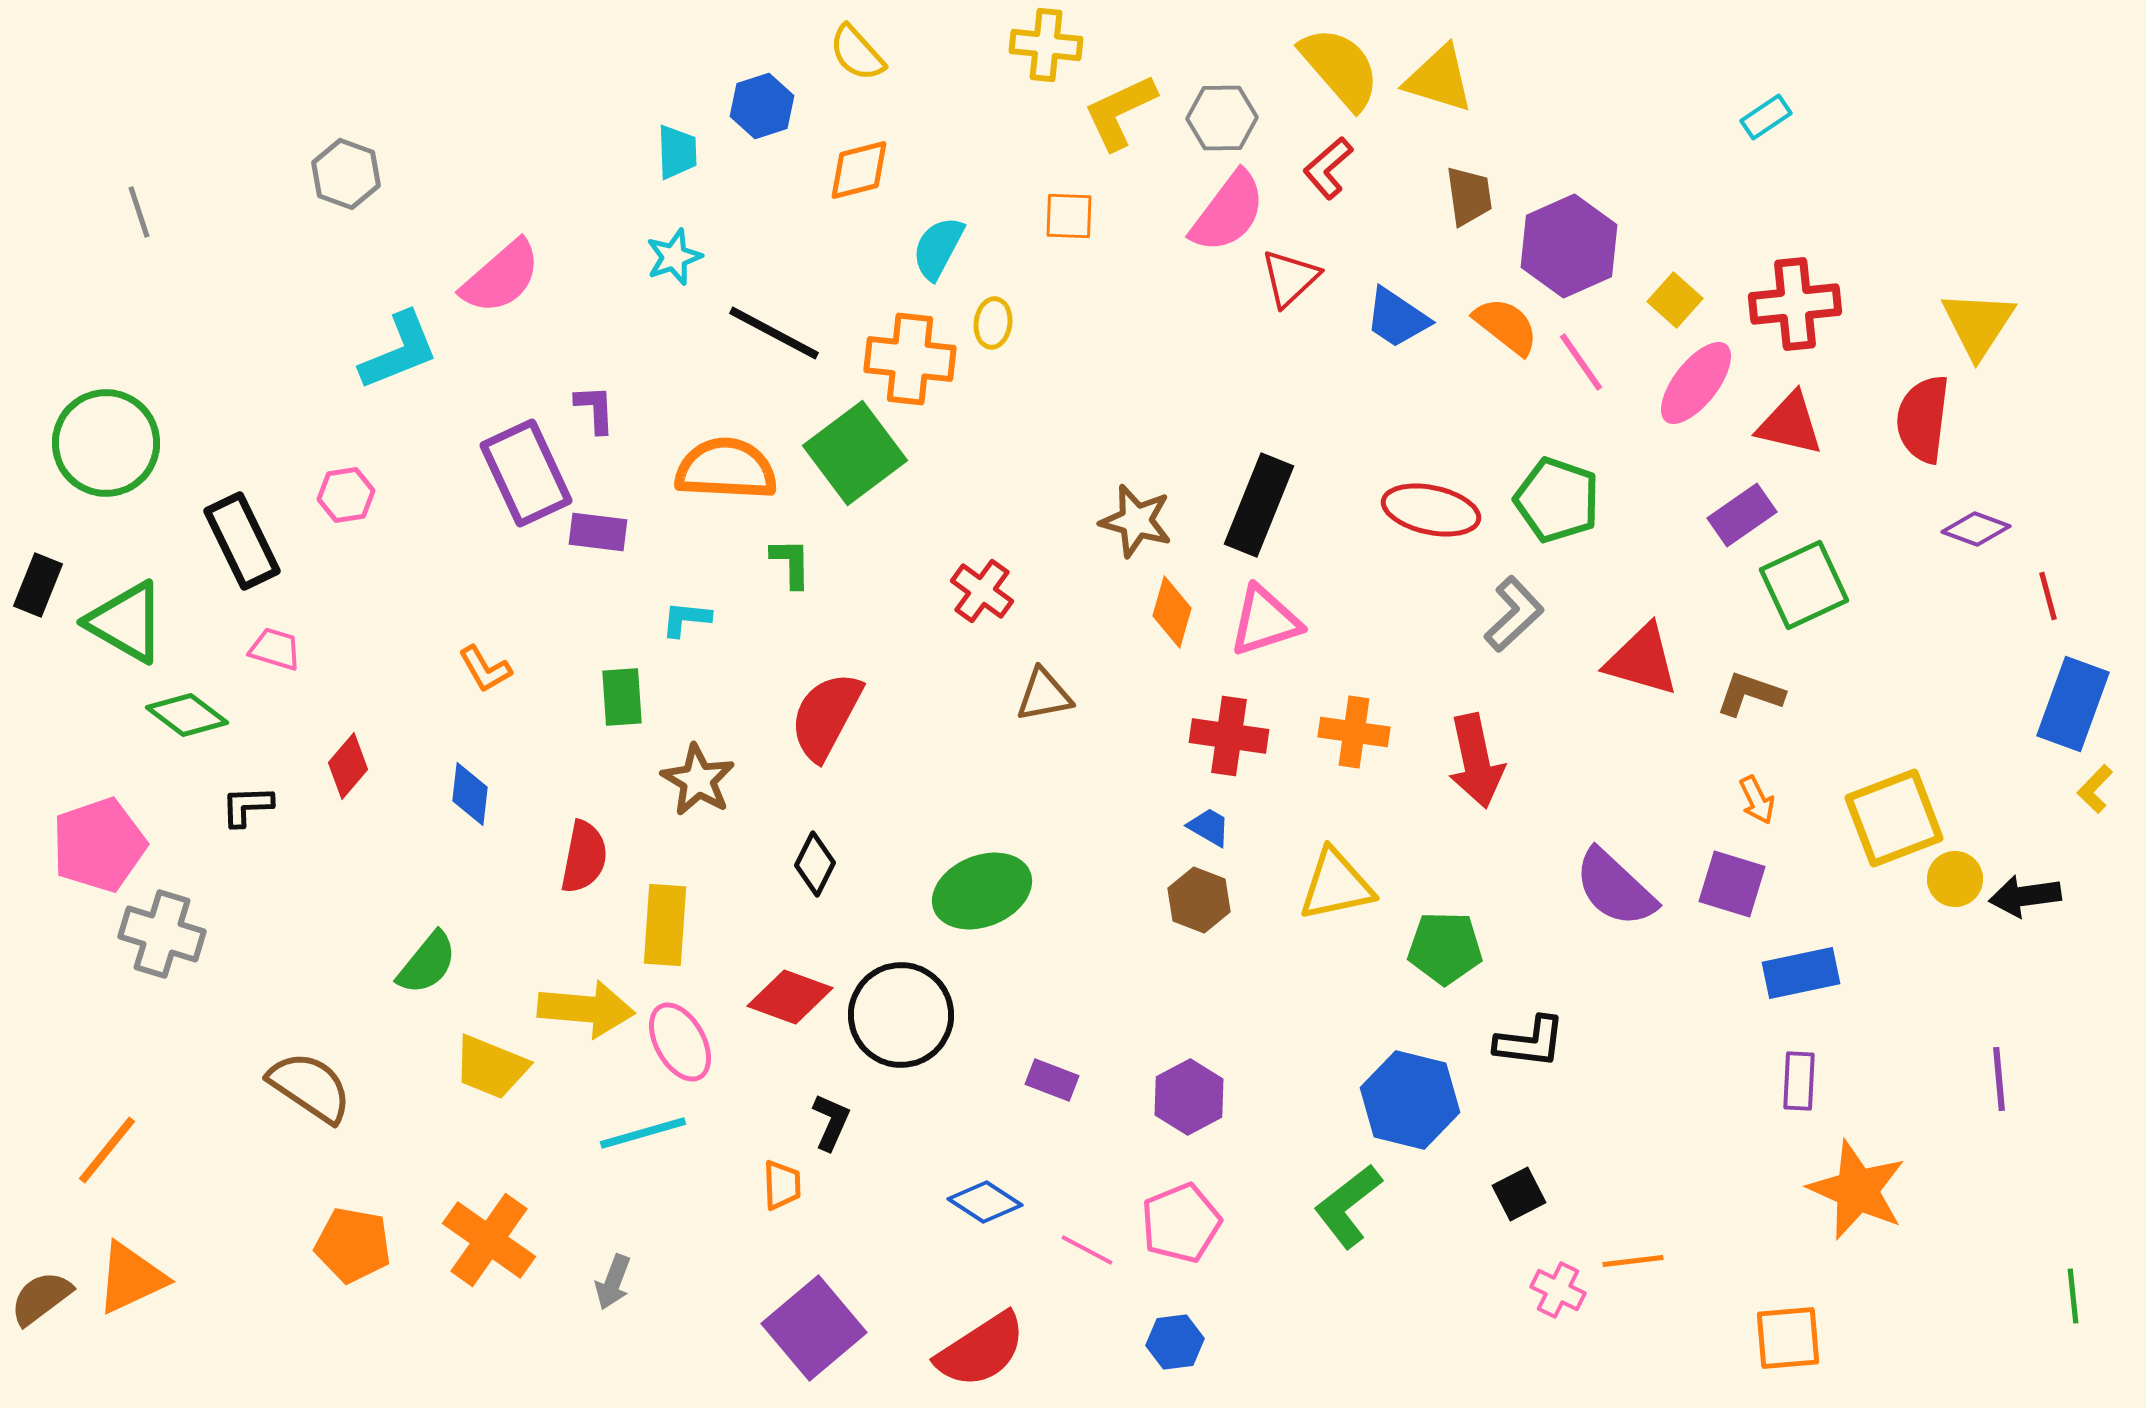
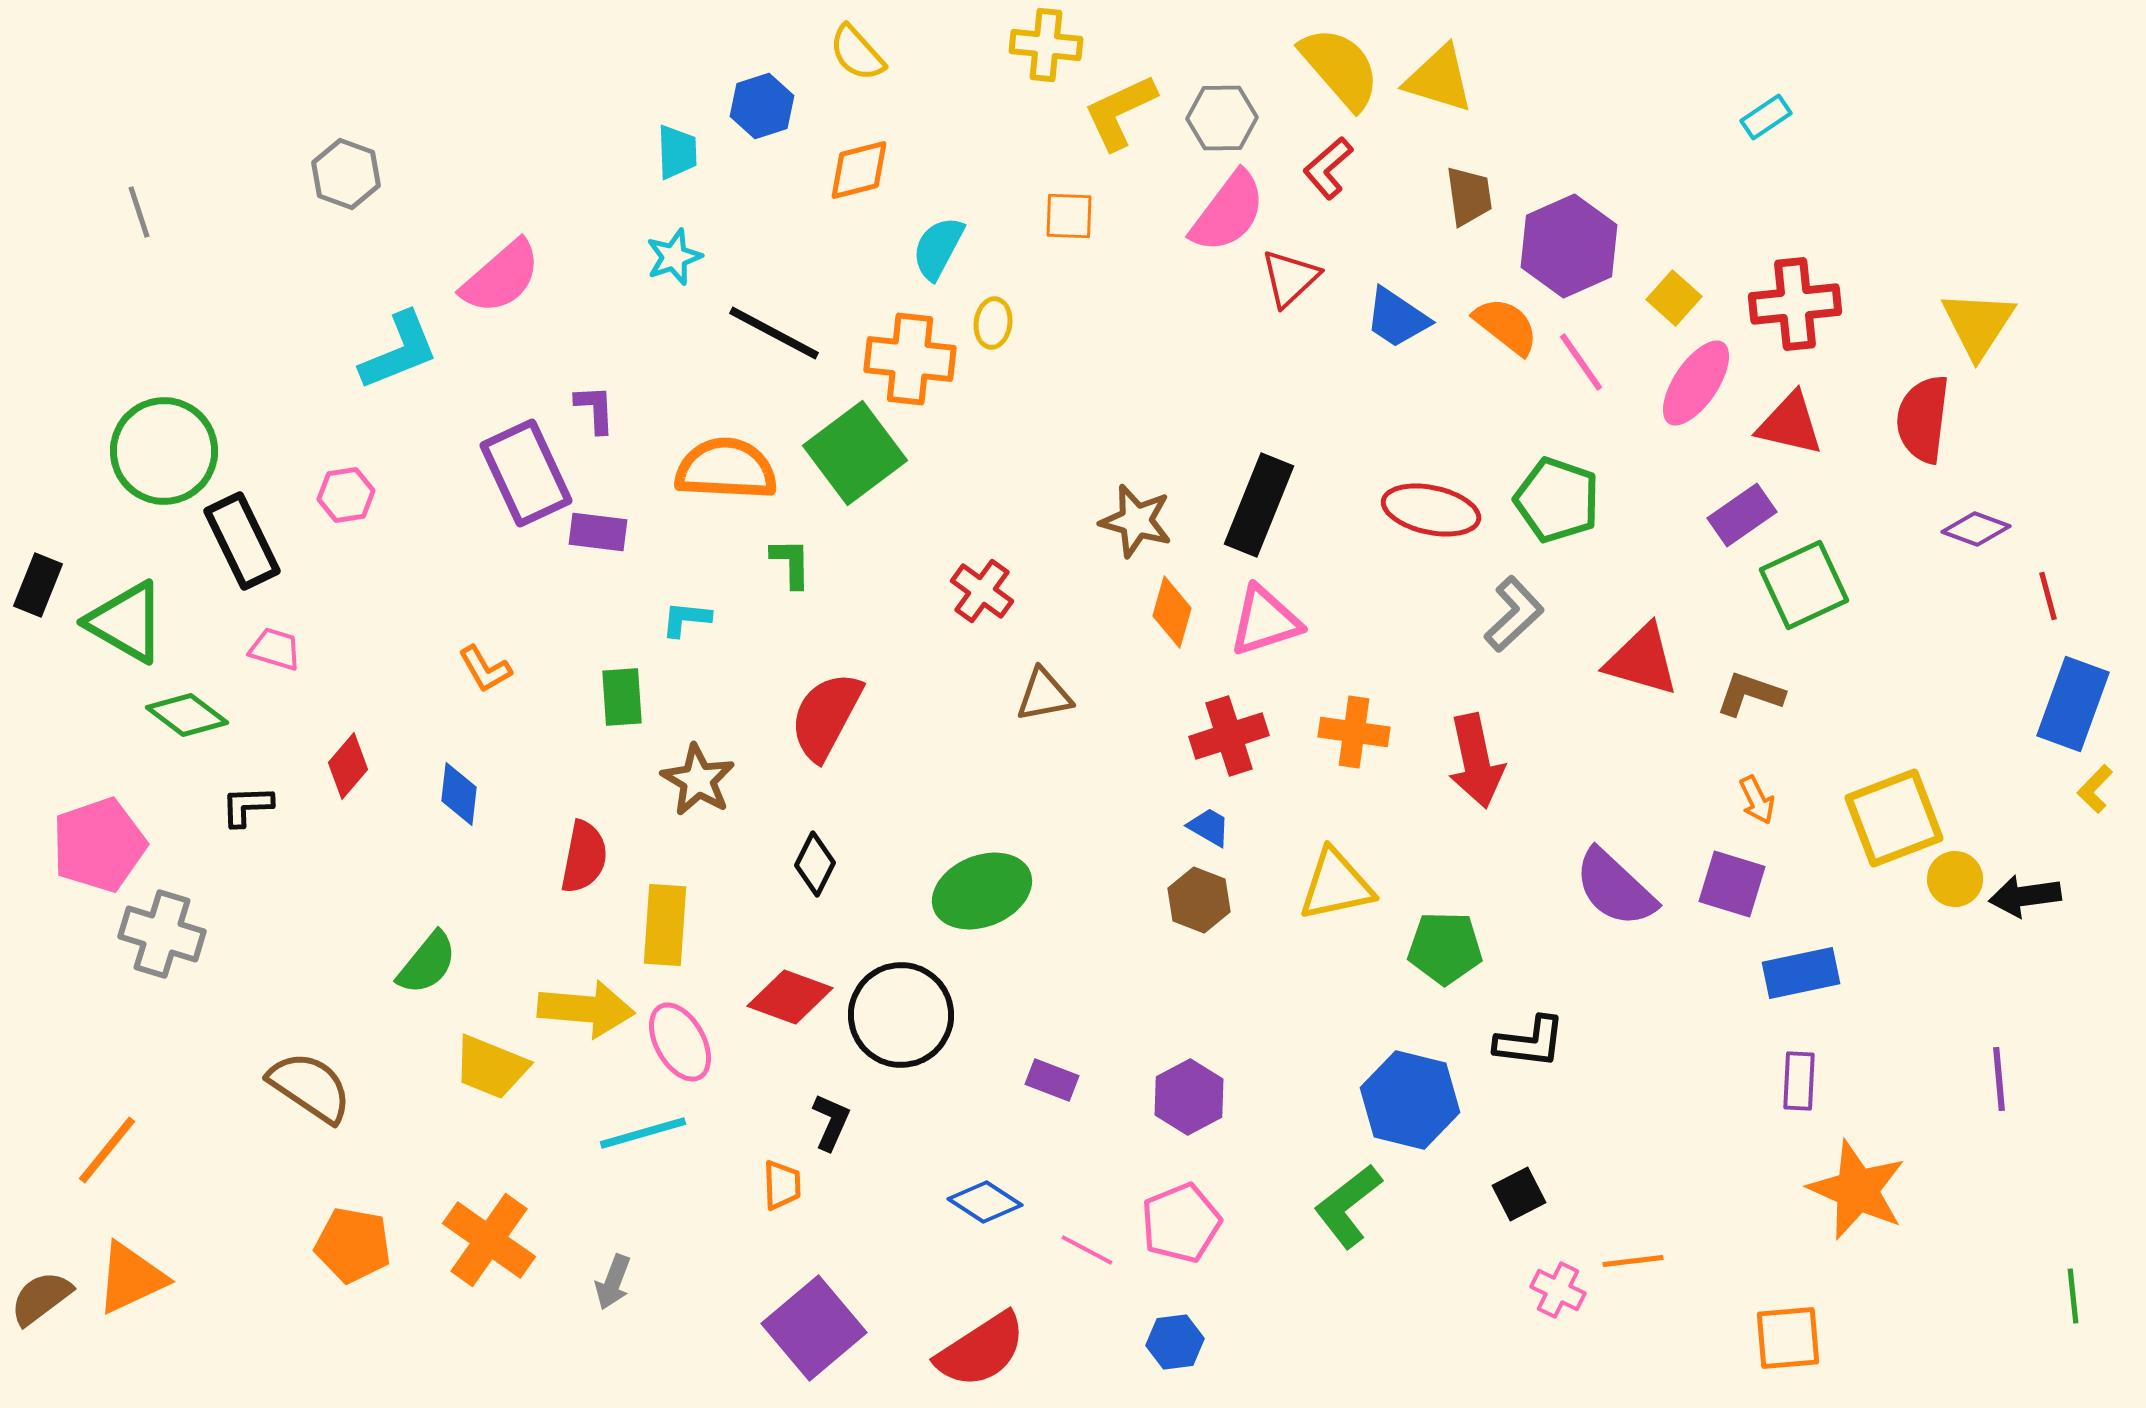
yellow square at (1675, 300): moved 1 px left, 2 px up
pink ellipse at (1696, 383): rotated 4 degrees counterclockwise
green circle at (106, 443): moved 58 px right, 8 px down
red cross at (1229, 736): rotated 26 degrees counterclockwise
blue diamond at (470, 794): moved 11 px left
